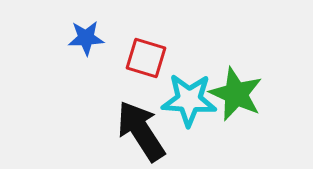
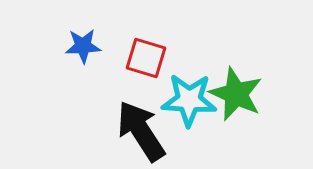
blue star: moved 3 px left, 8 px down
